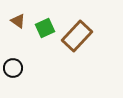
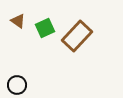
black circle: moved 4 px right, 17 px down
